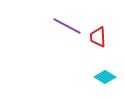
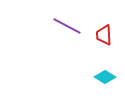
red trapezoid: moved 6 px right, 2 px up
